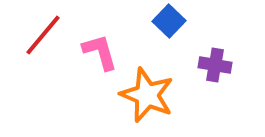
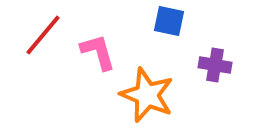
blue square: rotated 32 degrees counterclockwise
pink L-shape: moved 2 px left
